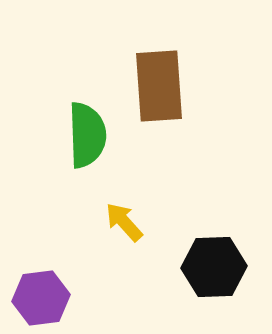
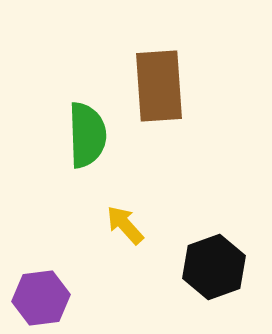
yellow arrow: moved 1 px right, 3 px down
black hexagon: rotated 18 degrees counterclockwise
